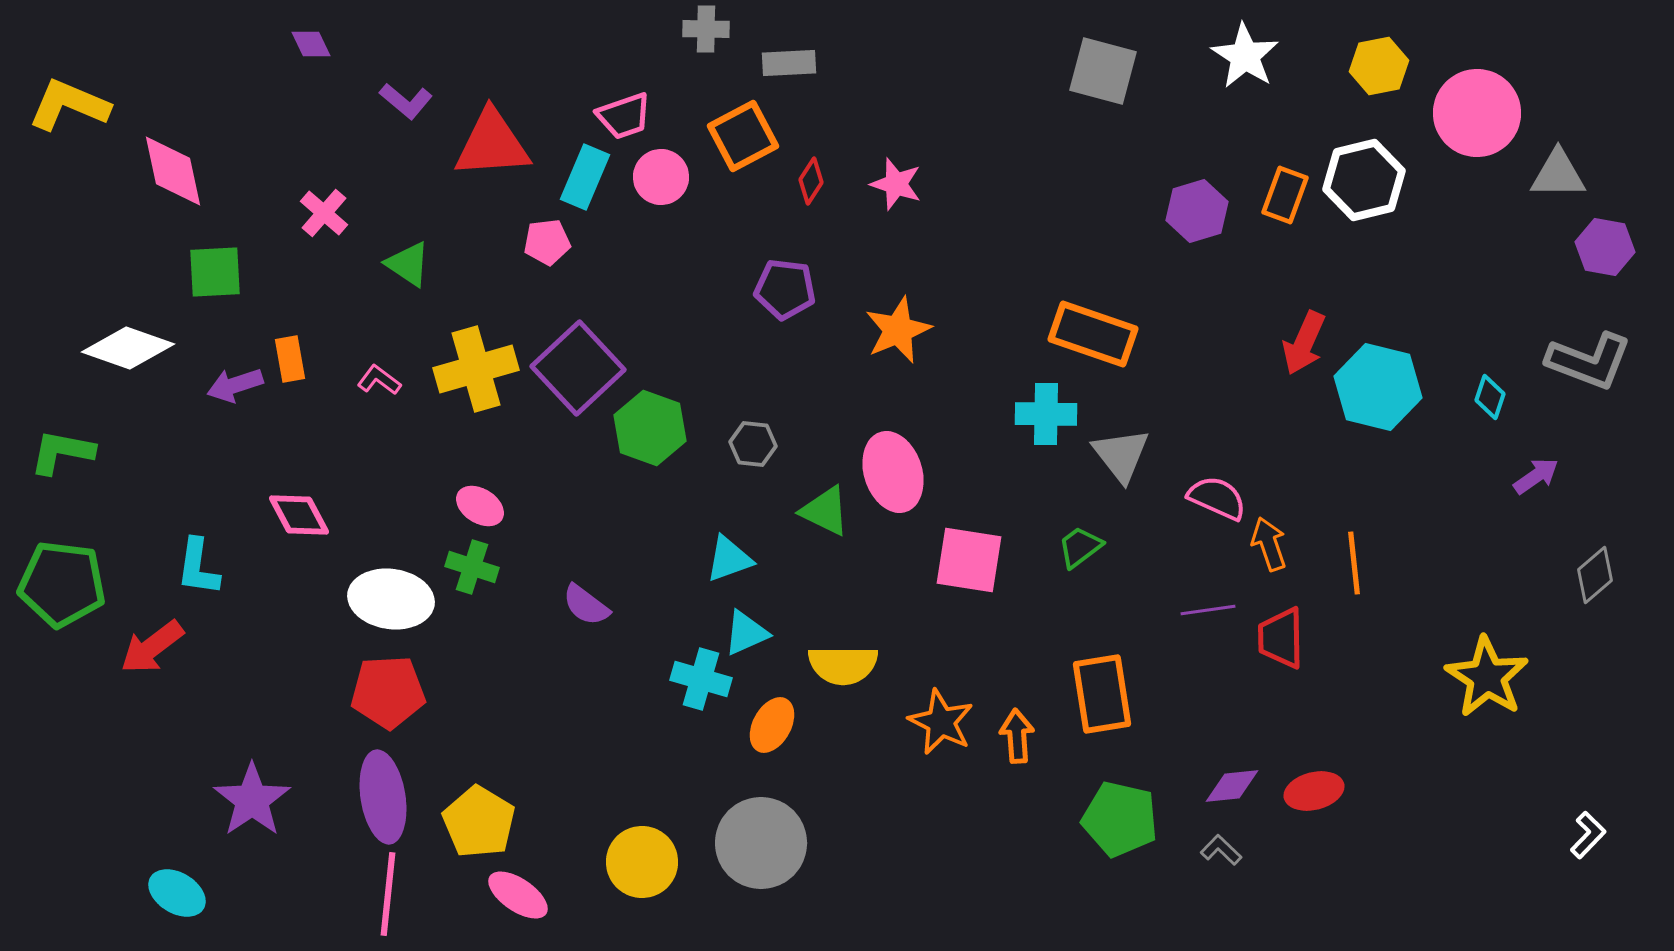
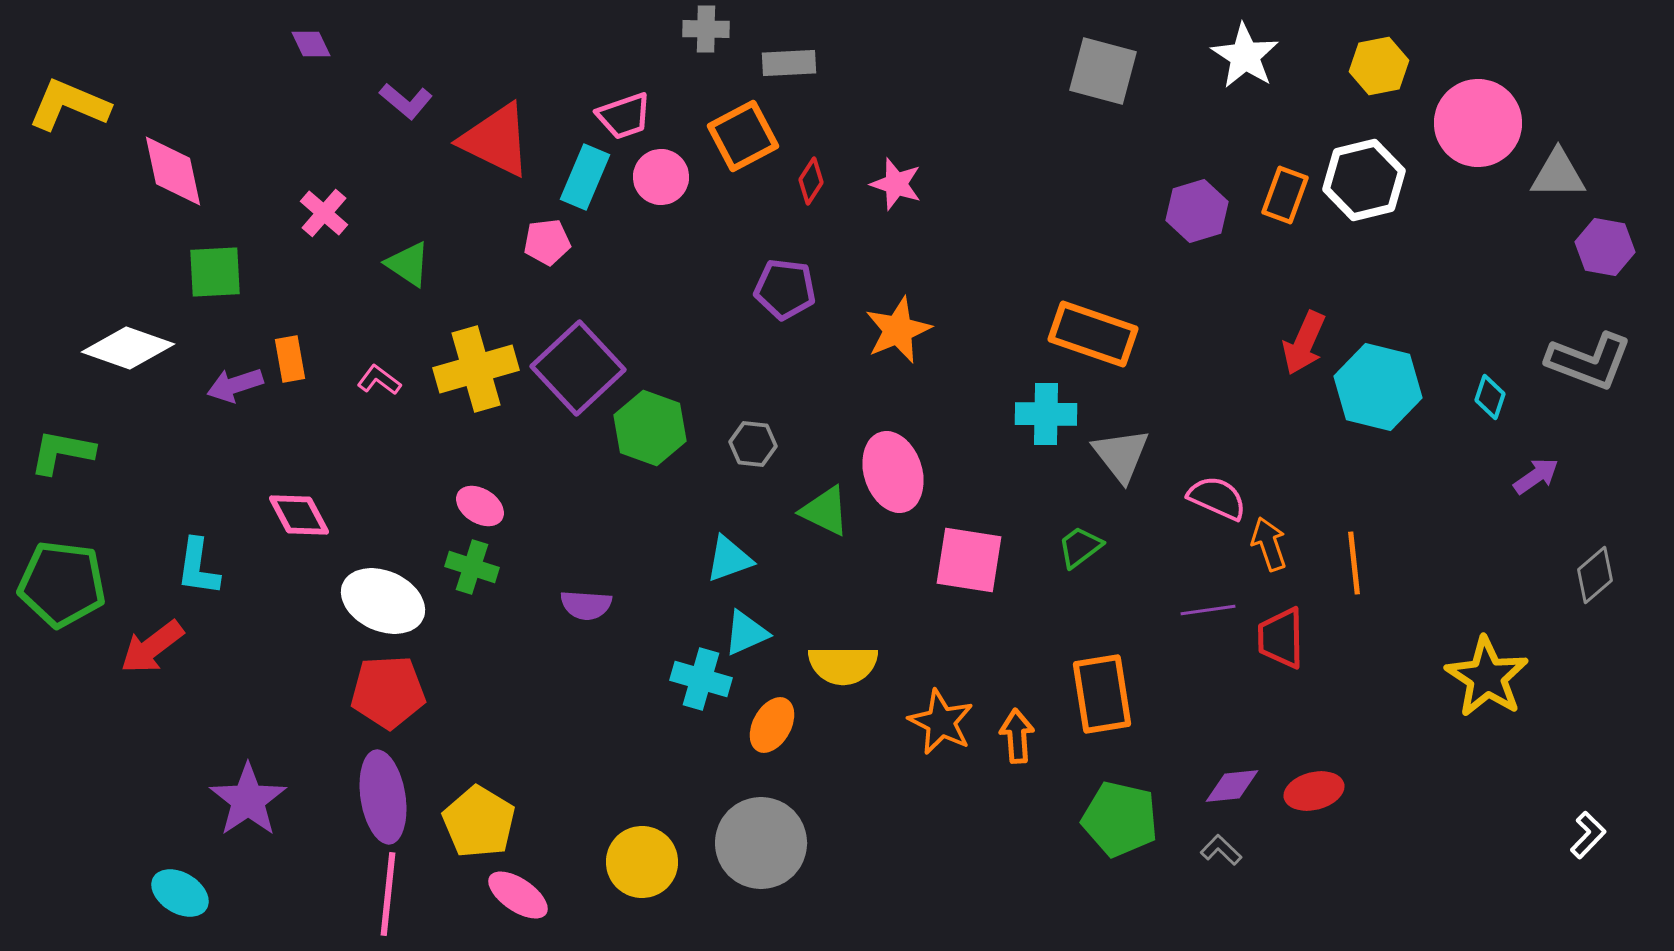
pink circle at (1477, 113): moved 1 px right, 10 px down
red triangle at (492, 144): moved 4 px right, 4 px up; rotated 30 degrees clockwise
white ellipse at (391, 599): moved 8 px left, 2 px down; rotated 16 degrees clockwise
purple semicircle at (586, 605): rotated 33 degrees counterclockwise
purple star at (252, 800): moved 4 px left
cyan ellipse at (177, 893): moved 3 px right
